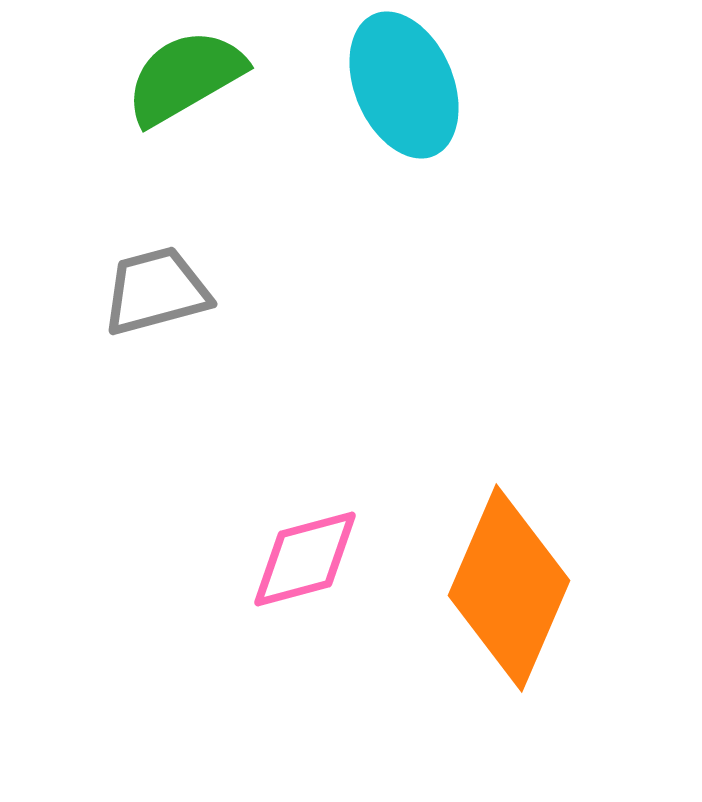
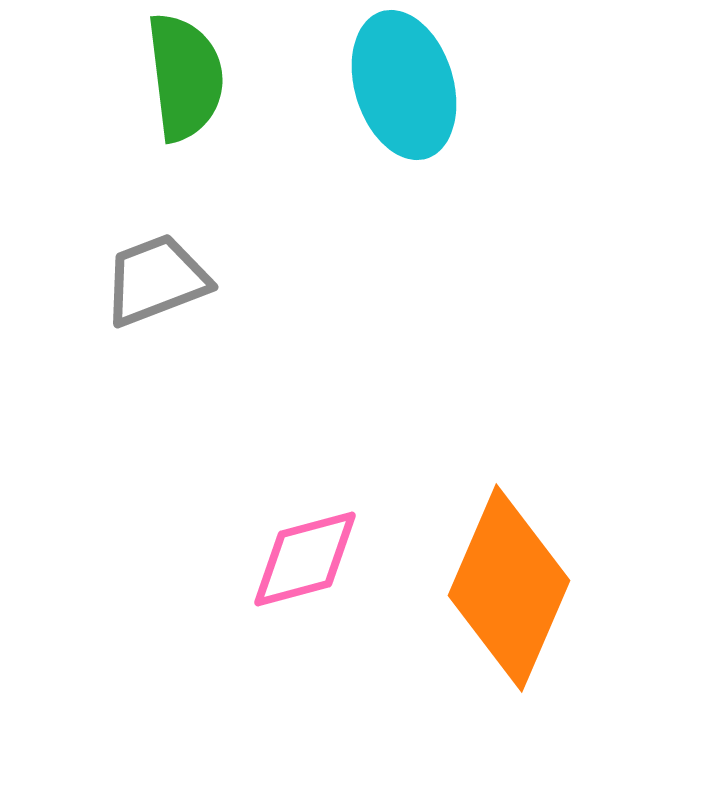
green semicircle: rotated 113 degrees clockwise
cyan ellipse: rotated 6 degrees clockwise
gray trapezoid: moved 11 px up; rotated 6 degrees counterclockwise
